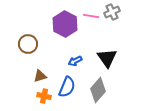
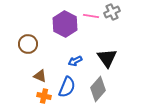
brown triangle: rotated 40 degrees clockwise
gray diamond: moved 1 px up
